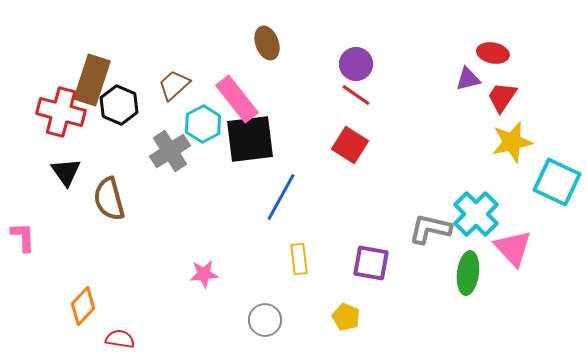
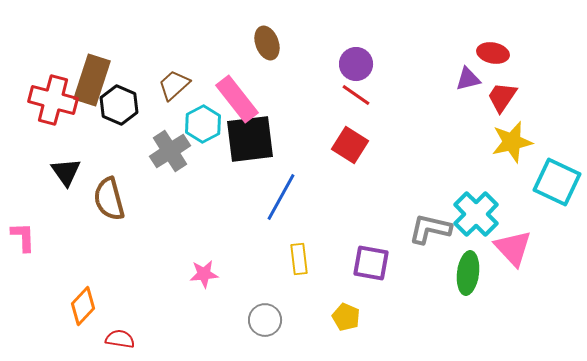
red cross: moved 8 px left, 12 px up
